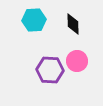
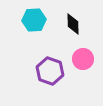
pink circle: moved 6 px right, 2 px up
purple hexagon: moved 1 px down; rotated 16 degrees clockwise
